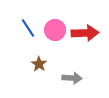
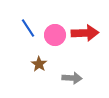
pink circle: moved 5 px down
